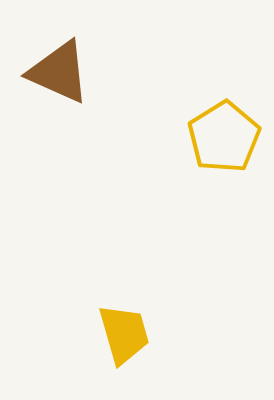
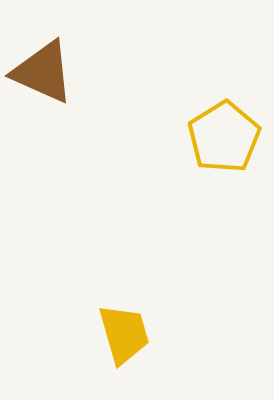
brown triangle: moved 16 px left
